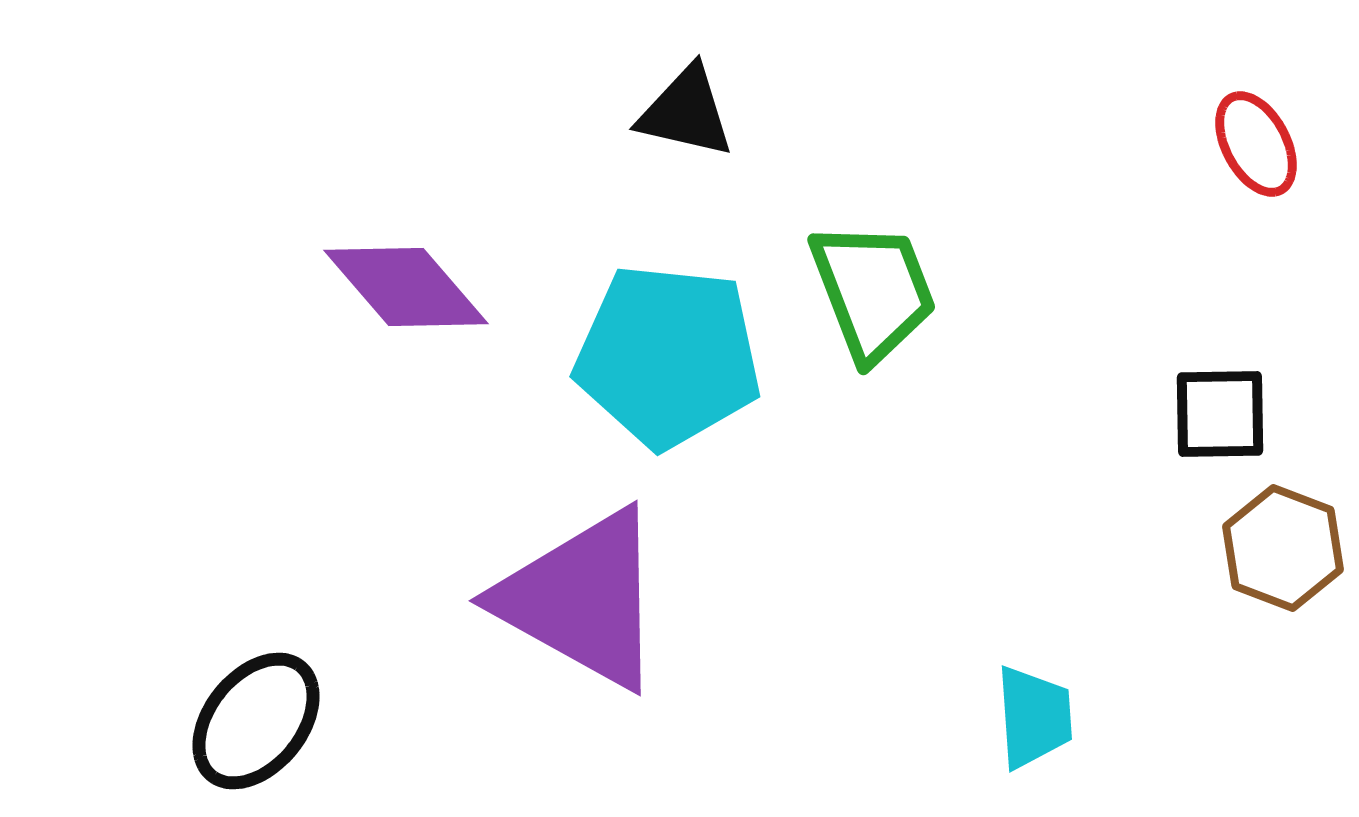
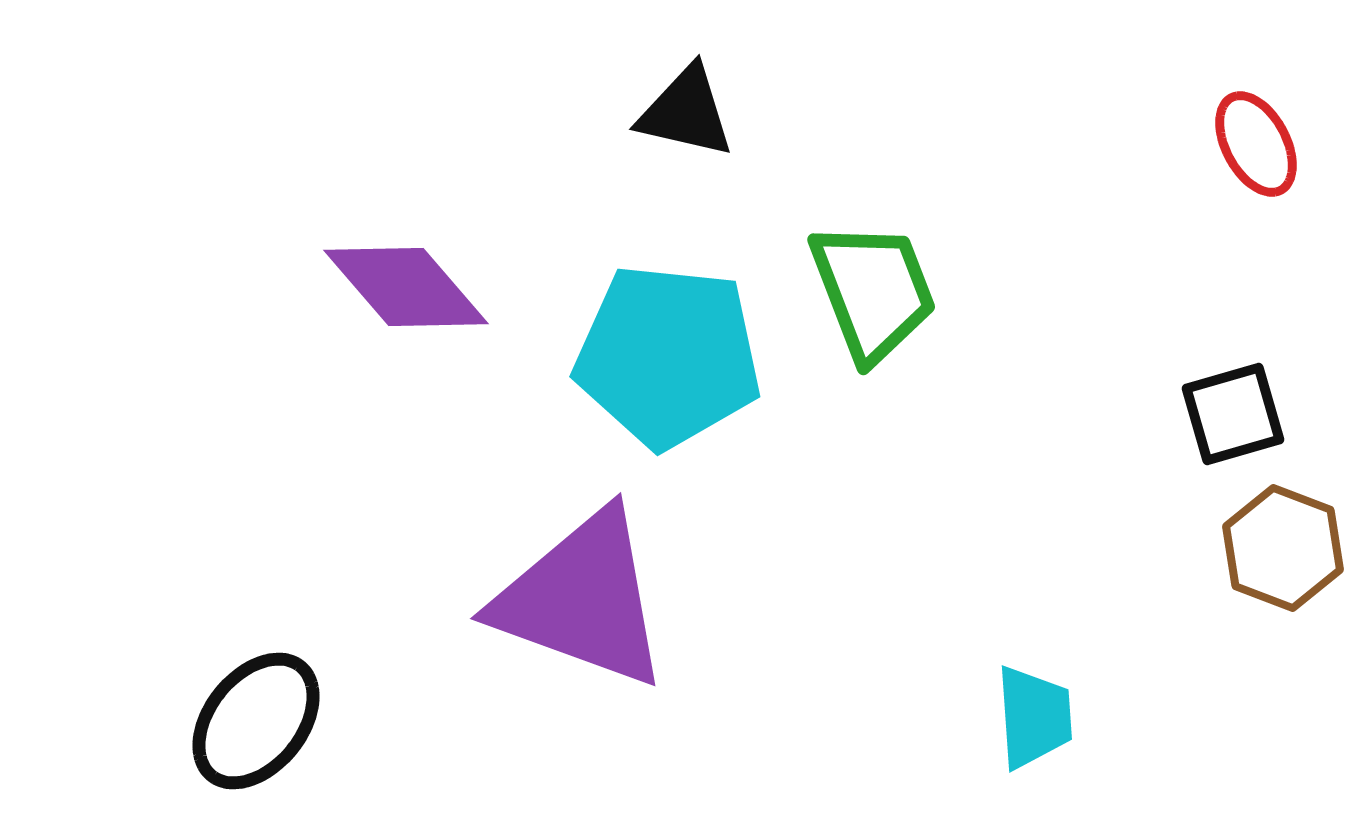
black square: moved 13 px right; rotated 15 degrees counterclockwise
purple triangle: rotated 9 degrees counterclockwise
